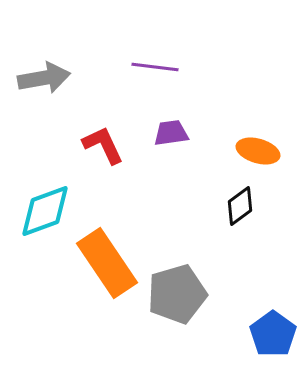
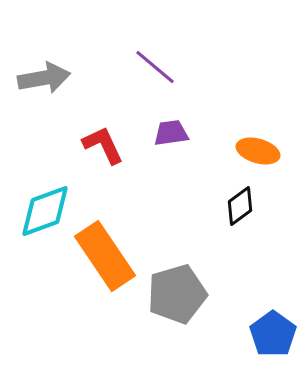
purple line: rotated 33 degrees clockwise
orange rectangle: moved 2 px left, 7 px up
